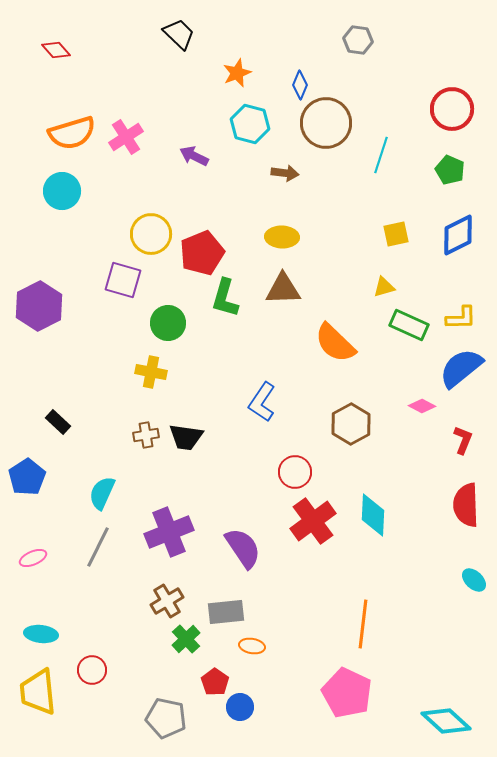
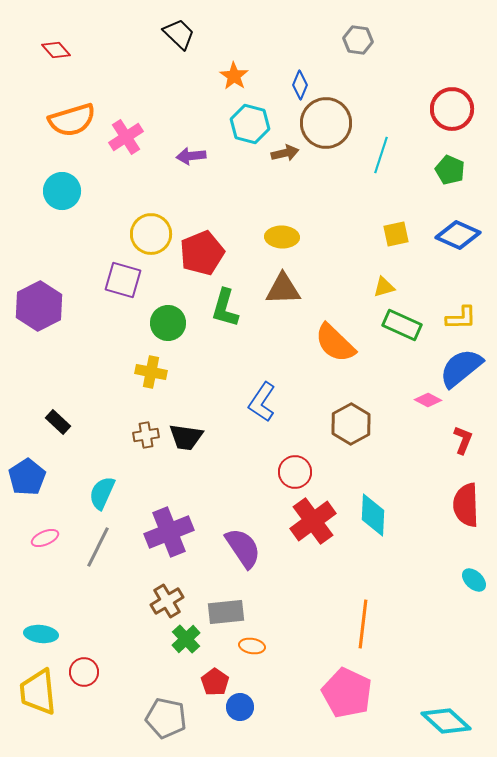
orange star at (237, 73): moved 3 px left, 3 px down; rotated 16 degrees counterclockwise
orange semicircle at (72, 133): moved 13 px up
purple arrow at (194, 156): moved 3 px left; rotated 32 degrees counterclockwise
brown arrow at (285, 173): moved 20 px up; rotated 20 degrees counterclockwise
blue diamond at (458, 235): rotated 51 degrees clockwise
green L-shape at (225, 298): moved 10 px down
green rectangle at (409, 325): moved 7 px left
pink diamond at (422, 406): moved 6 px right, 6 px up
pink ellipse at (33, 558): moved 12 px right, 20 px up
red circle at (92, 670): moved 8 px left, 2 px down
